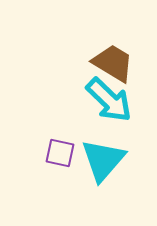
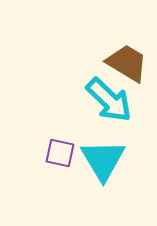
brown trapezoid: moved 14 px right
cyan triangle: rotated 12 degrees counterclockwise
